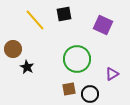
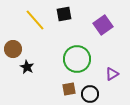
purple square: rotated 30 degrees clockwise
